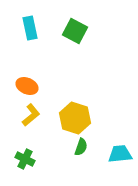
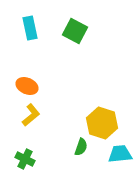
yellow hexagon: moved 27 px right, 5 px down
